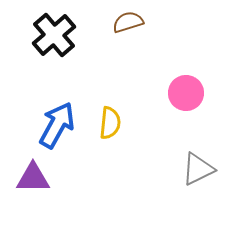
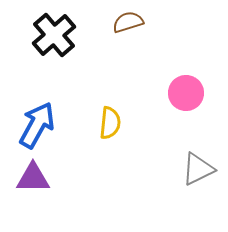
blue arrow: moved 20 px left
